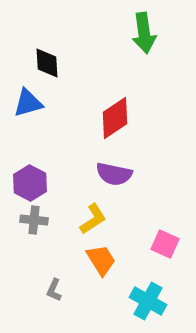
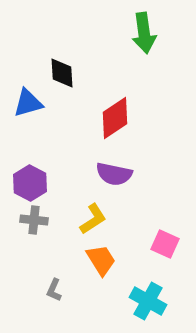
black diamond: moved 15 px right, 10 px down
